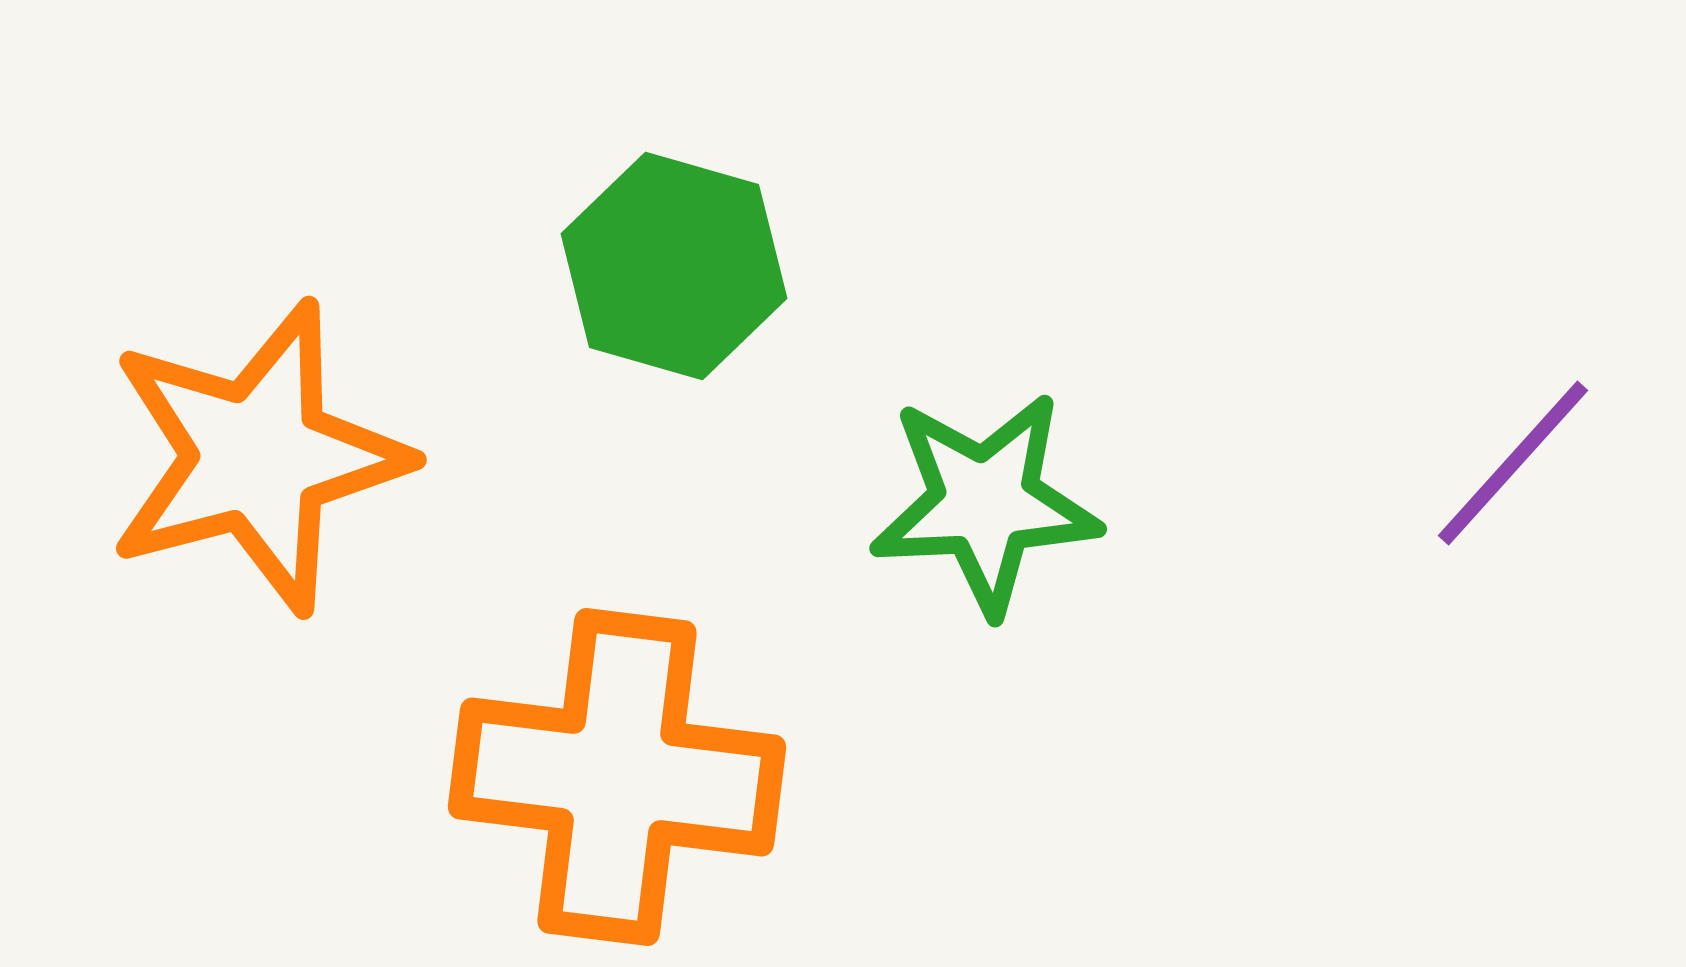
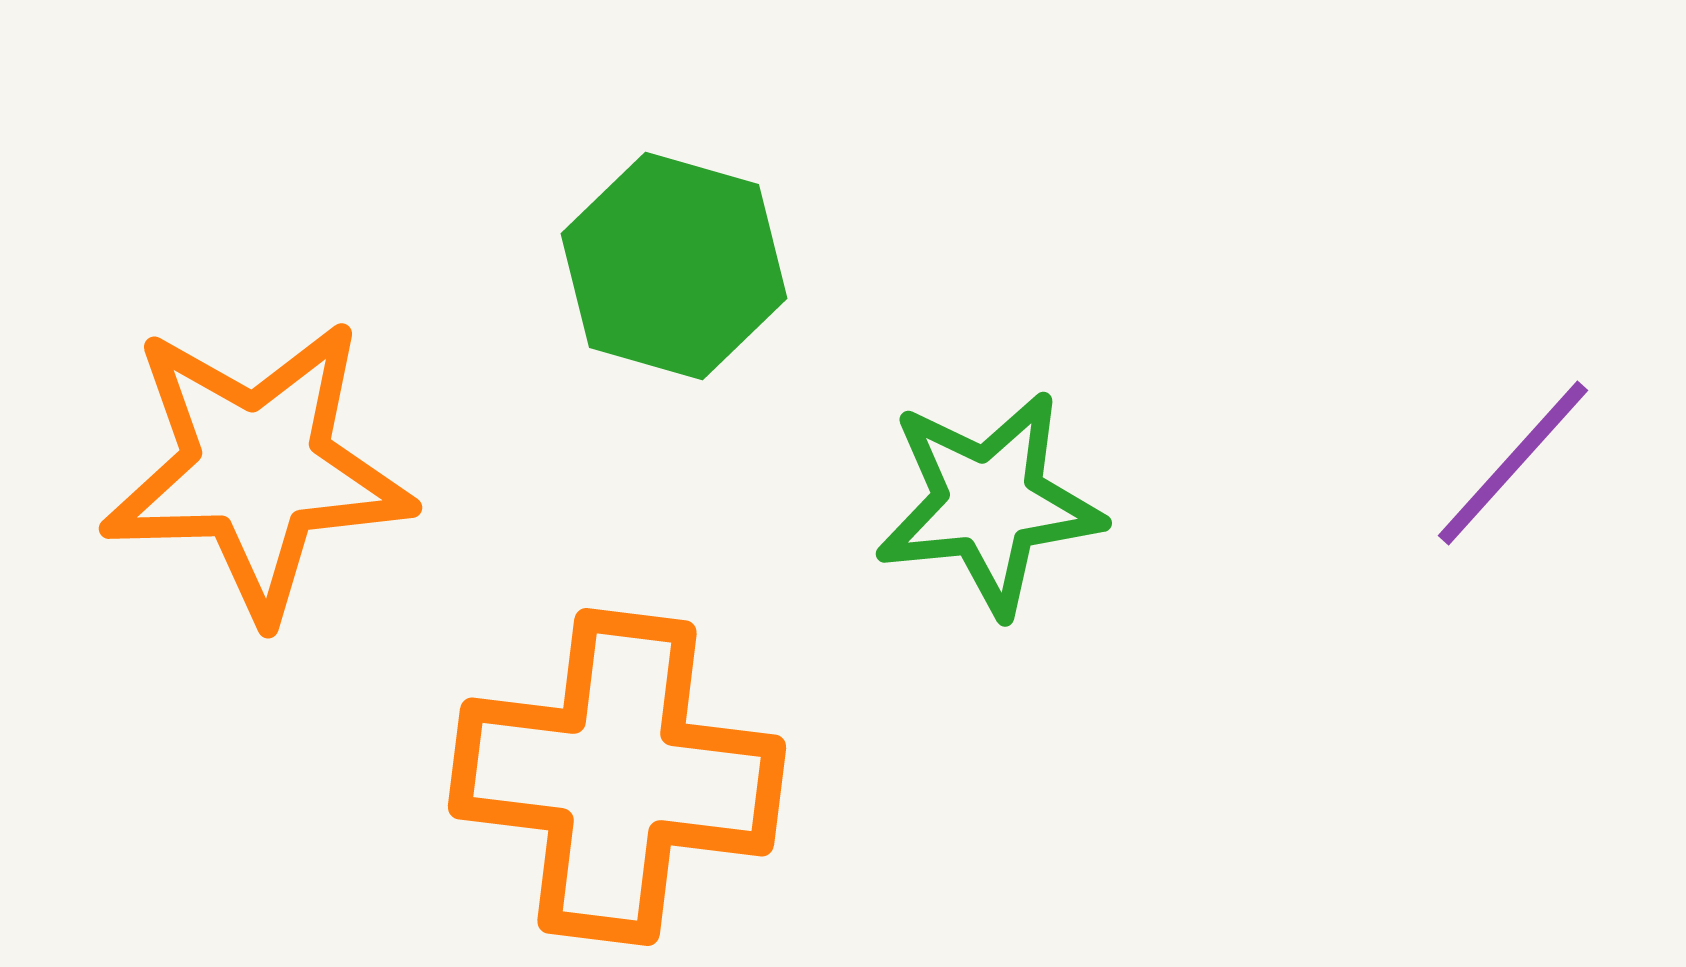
orange star: moved 12 px down; rotated 13 degrees clockwise
green star: moved 4 px right; rotated 3 degrees counterclockwise
